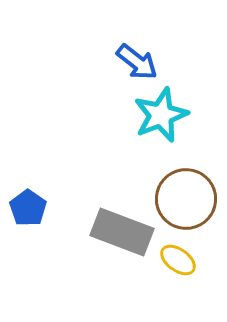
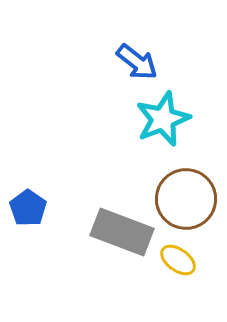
cyan star: moved 2 px right, 4 px down
